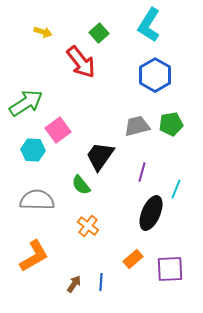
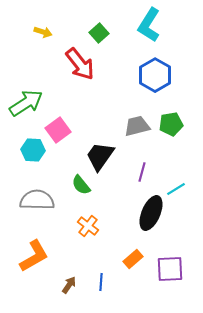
red arrow: moved 1 px left, 2 px down
cyan line: rotated 36 degrees clockwise
brown arrow: moved 5 px left, 1 px down
